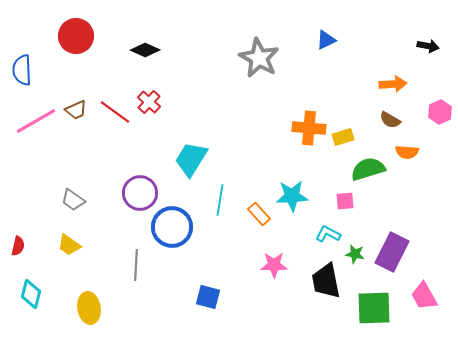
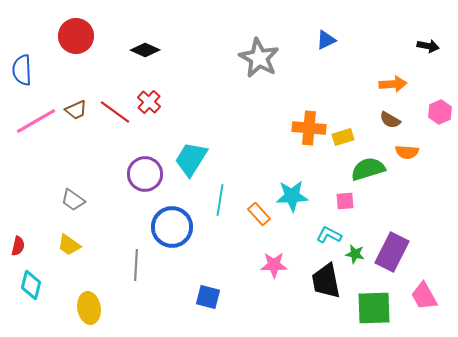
purple circle: moved 5 px right, 19 px up
cyan L-shape: moved 1 px right, 1 px down
cyan diamond: moved 9 px up
